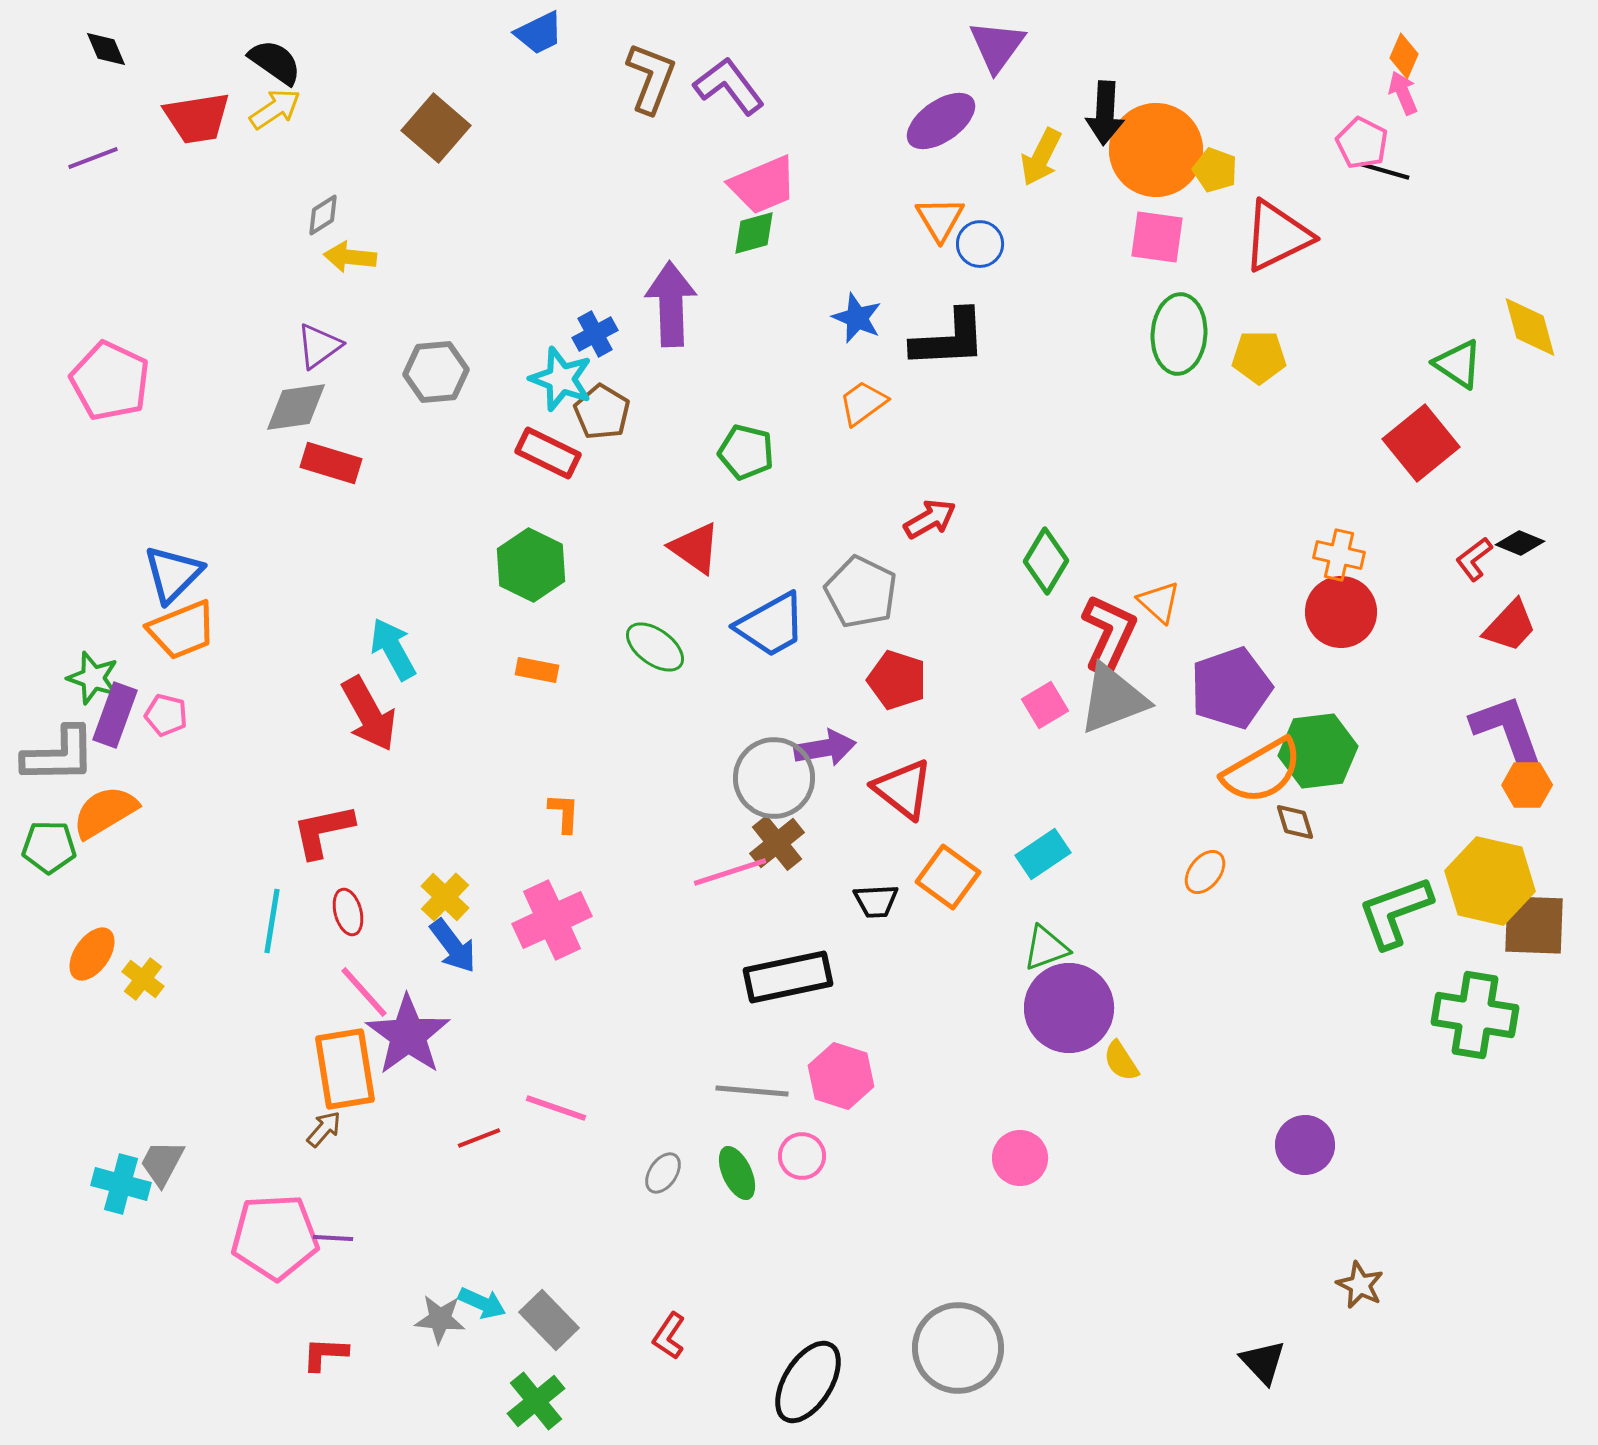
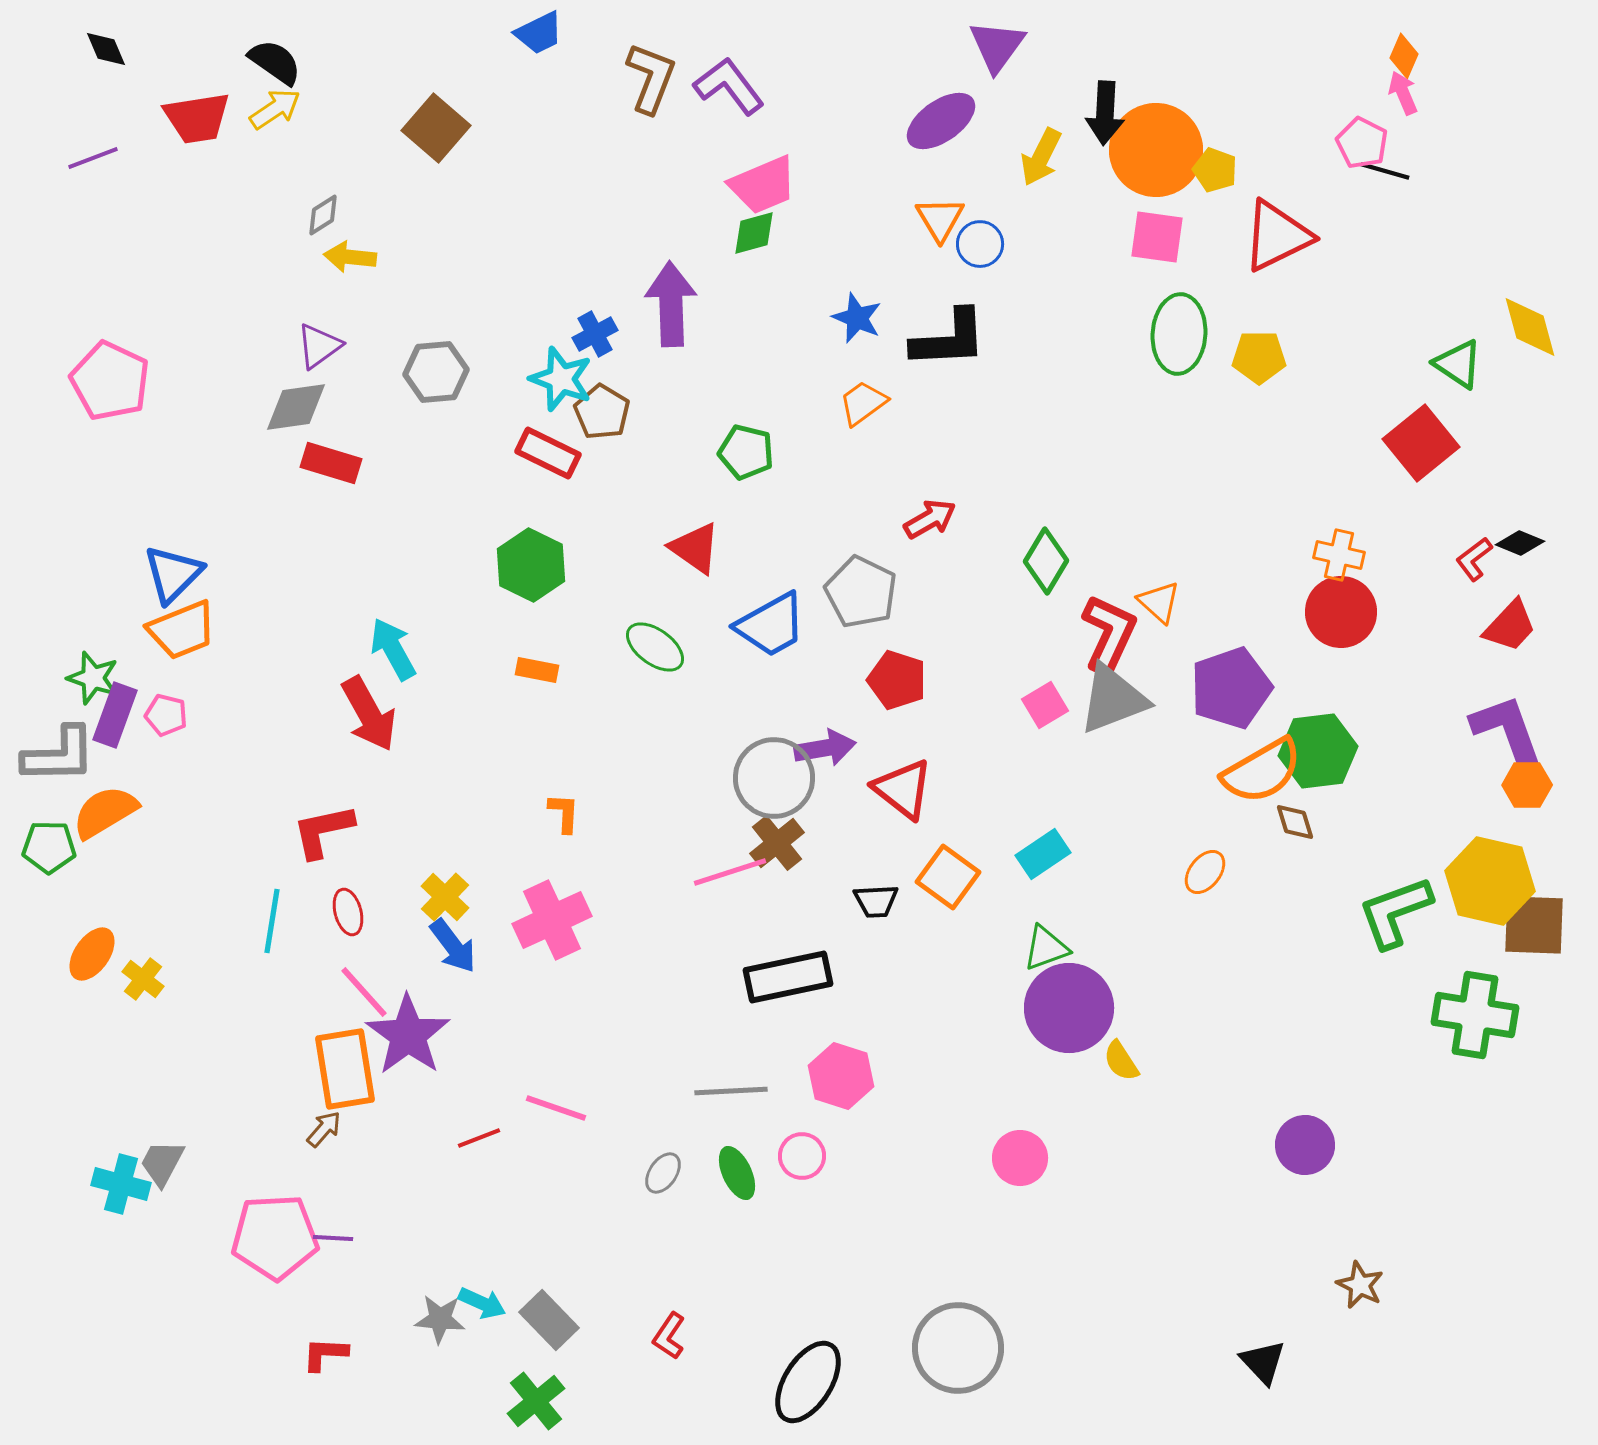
gray line at (752, 1091): moved 21 px left; rotated 8 degrees counterclockwise
